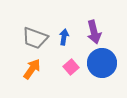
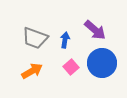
purple arrow: moved 1 px right, 2 px up; rotated 35 degrees counterclockwise
blue arrow: moved 1 px right, 3 px down
orange arrow: moved 2 px down; rotated 25 degrees clockwise
